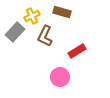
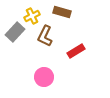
red rectangle: moved 1 px left
pink circle: moved 16 px left
